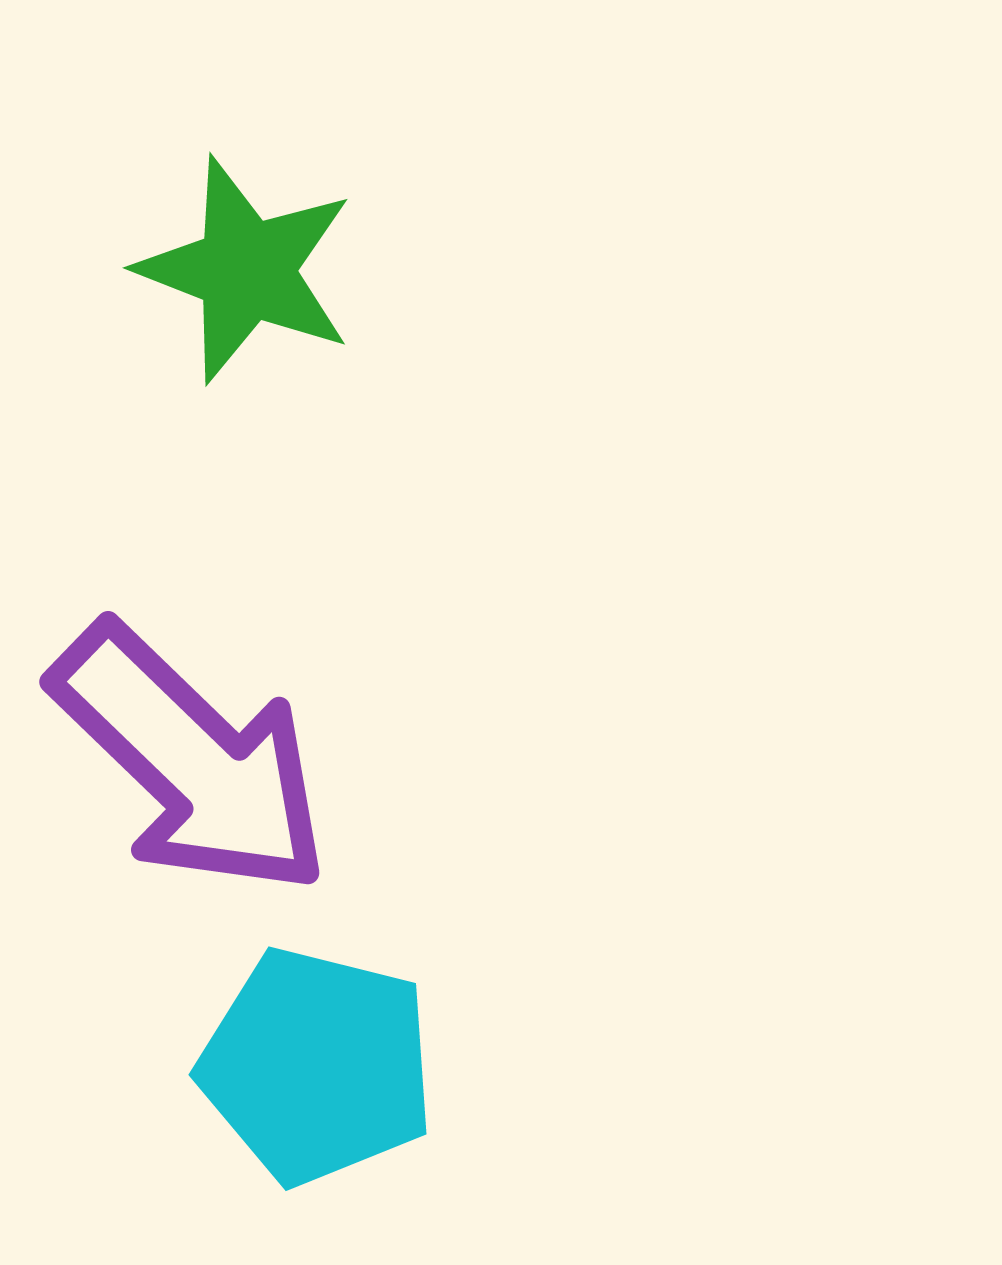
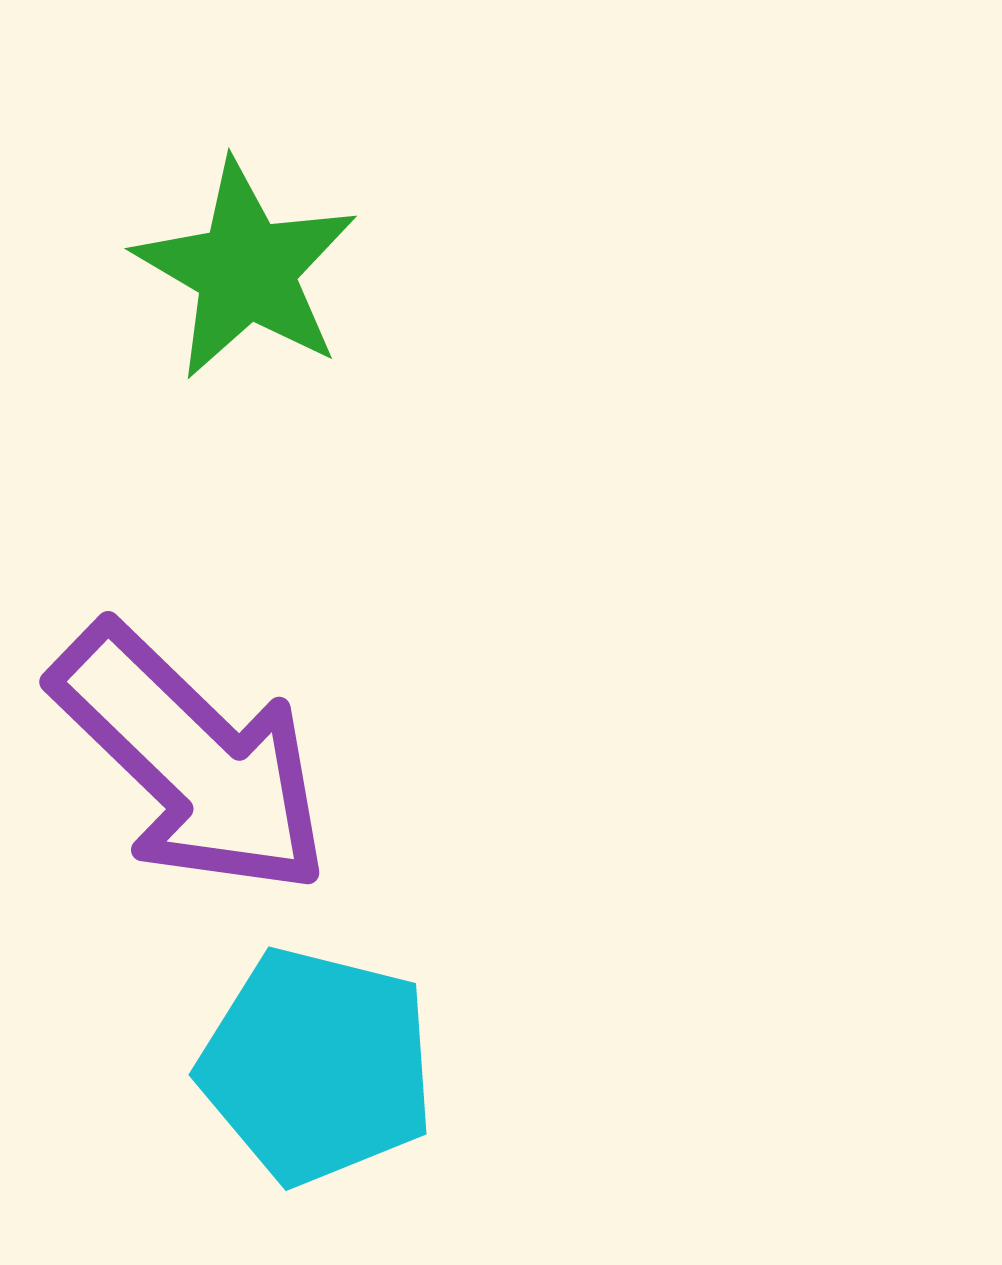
green star: rotated 9 degrees clockwise
